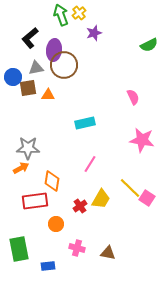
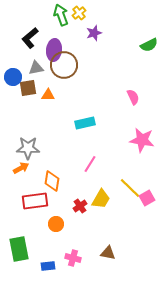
pink square: rotated 28 degrees clockwise
pink cross: moved 4 px left, 10 px down
